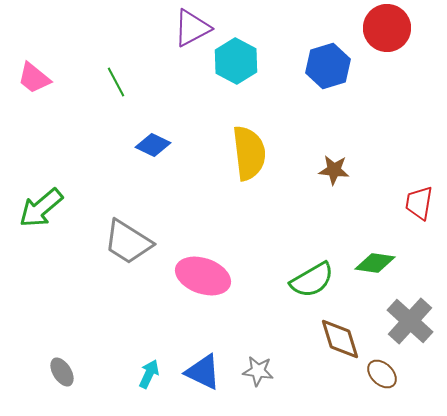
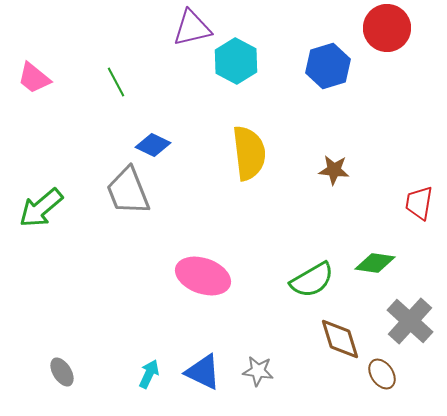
purple triangle: rotated 15 degrees clockwise
gray trapezoid: moved 51 px up; rotated 36 degrees clockwise
brown ellipse: rotated 12 degrees clockwise
